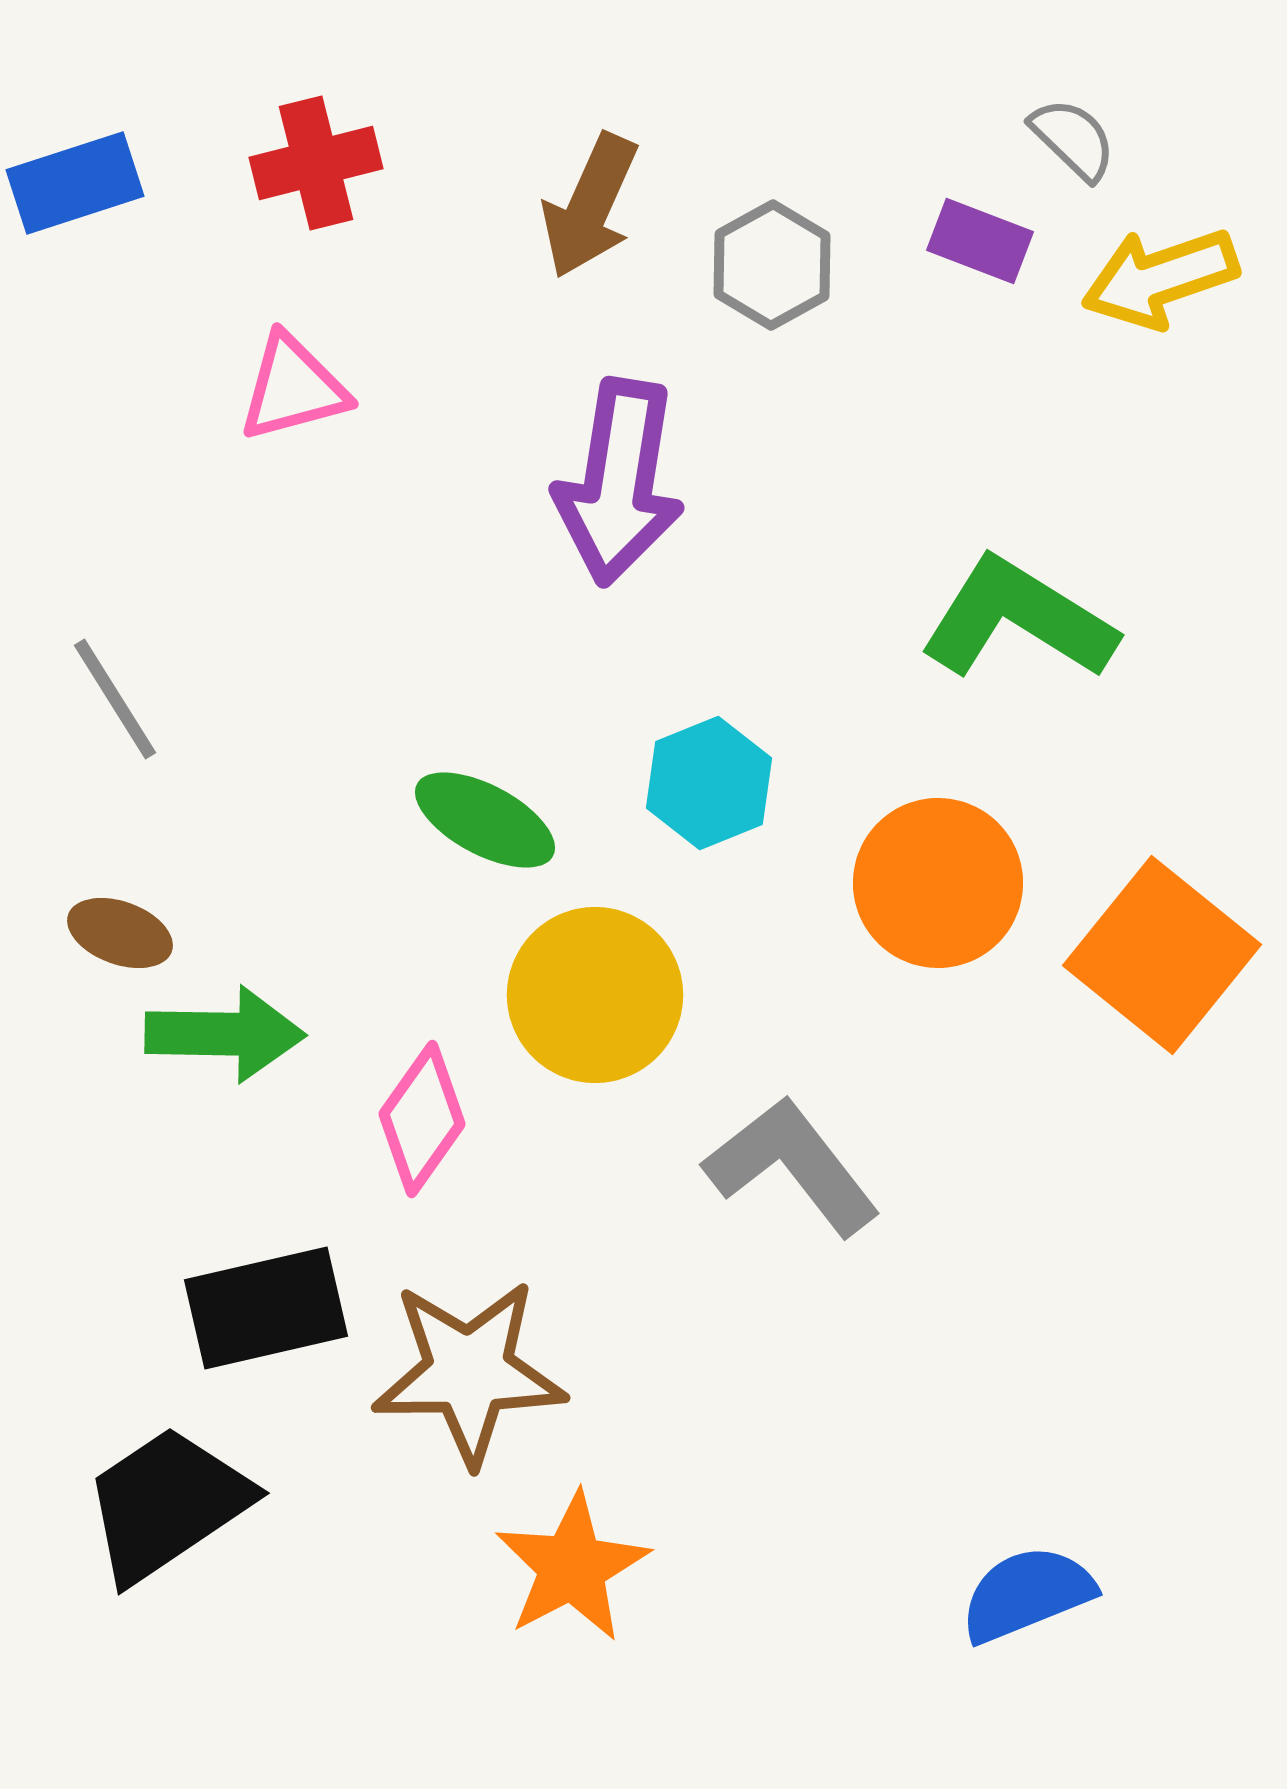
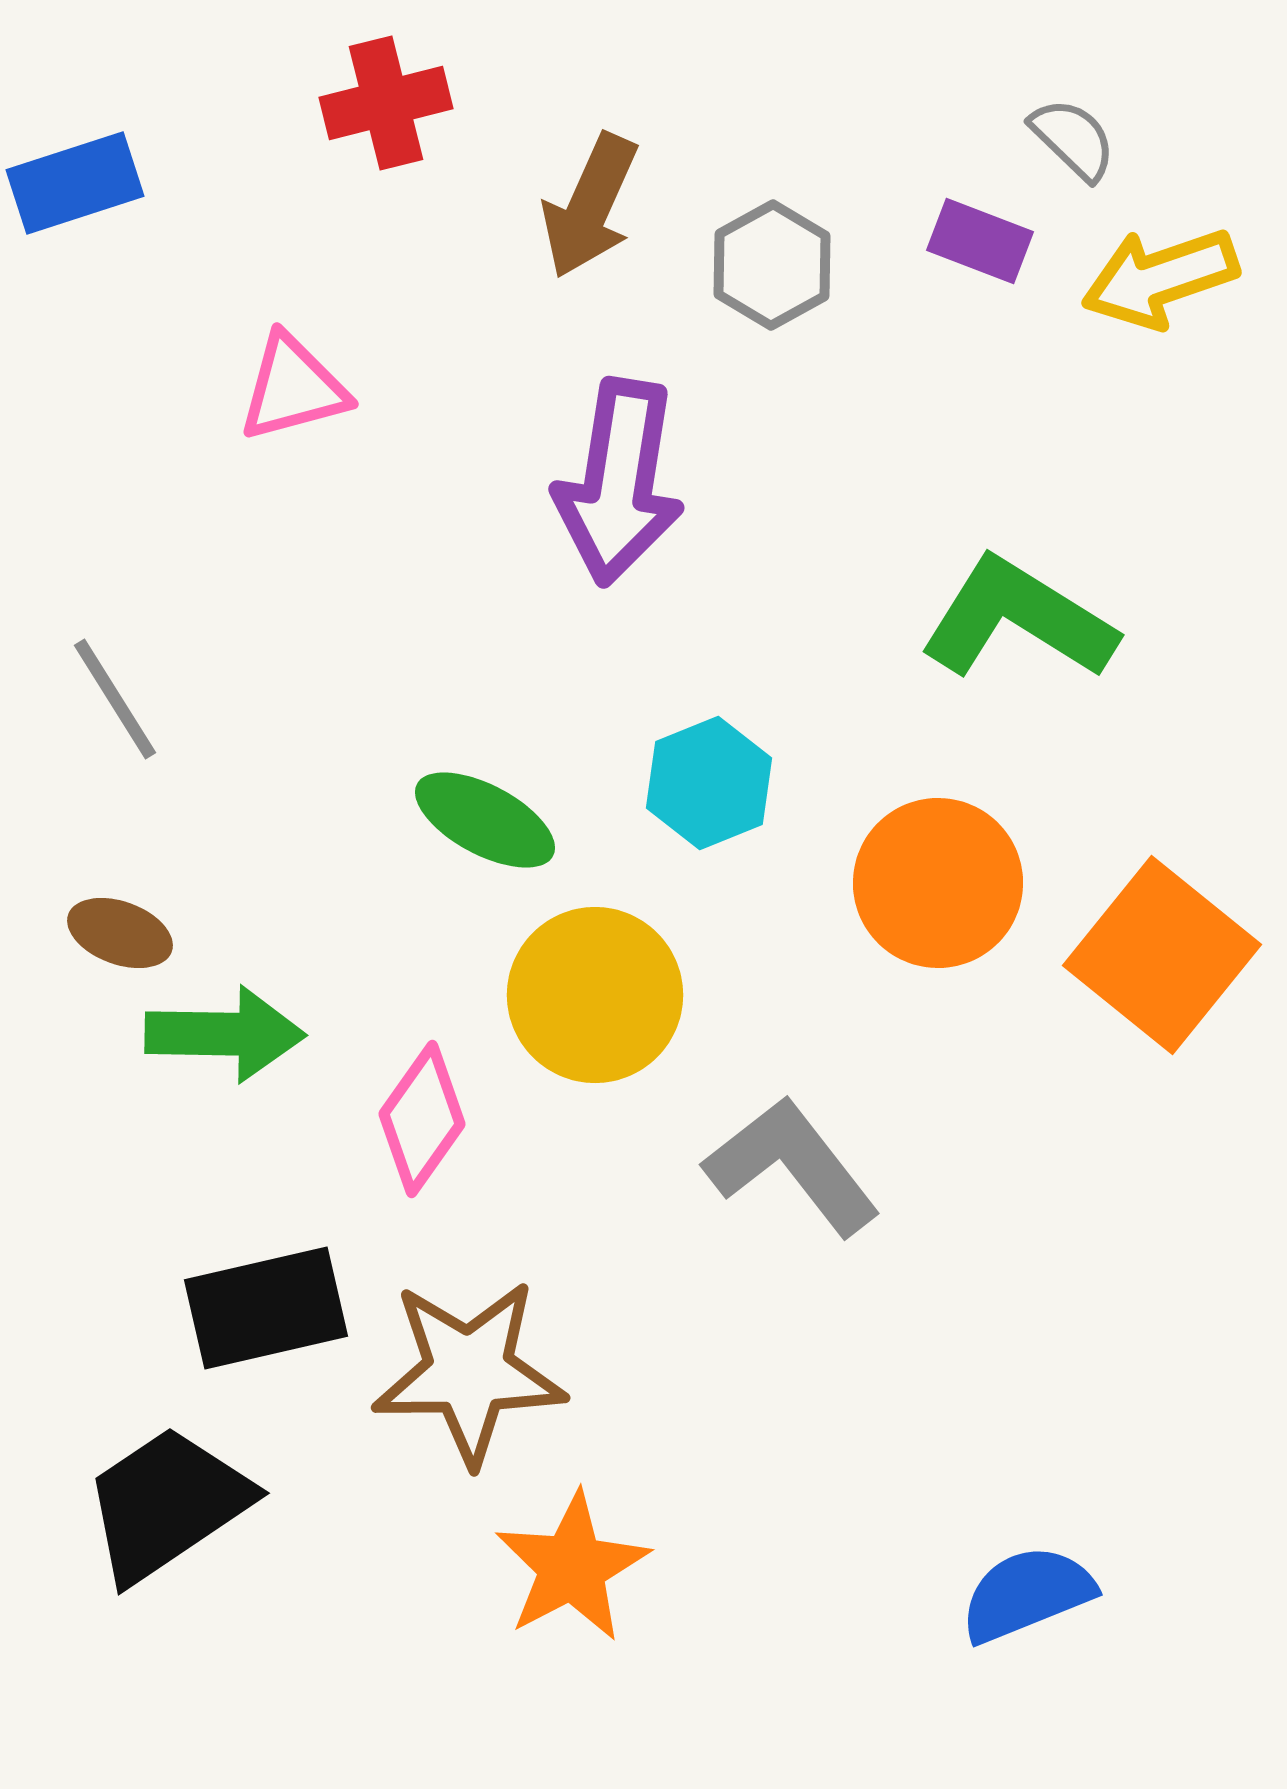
red cross: moved 70 px right, 60 px up
